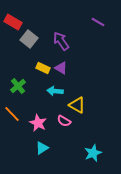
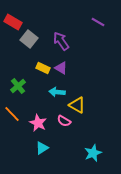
cyan arrow: moved 2 px right, 1 px down
